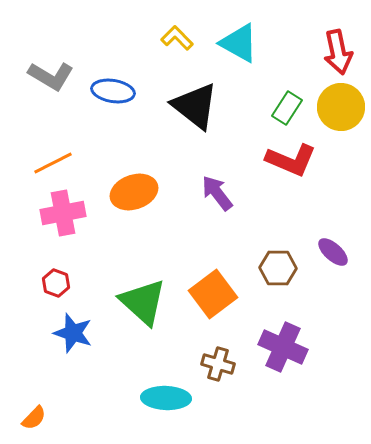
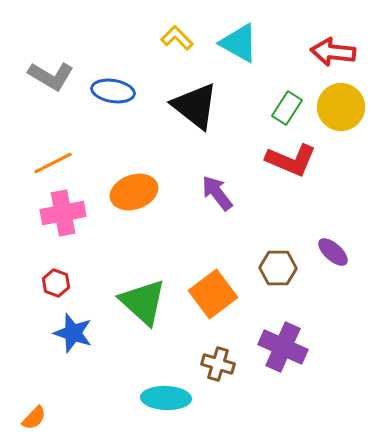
red arrow: moved 5 px left; rotated 108 degrees clockwise
